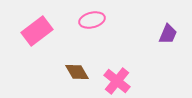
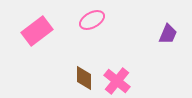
pink ellipse: rotated 15 degrees counterclockwise
brown diamond: moved 7 px right, 6 px down; rotated 30 degrees clockwise
